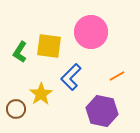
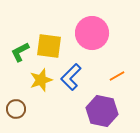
pink circle: moved 1 px right, 1 px down
green L-shape: rotated 30 degrees clockwise
yellow star: moved 14 px up; rotated 15 degrees clockwise
